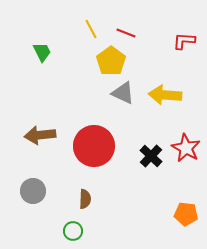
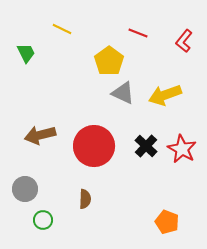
yellow line: moved 29 px left; rotated 36 degrees counterclockwise
red line: moved 12 px right
red L-shape: rotated 55 degrees counterclockwise
green trapezoid: moved 16 px left, 1 px down
yellow pentagon: moved 2 px left
yellow arrow: rotated 24 degrees counterclockwise
brown arrow: rotated 8 degrees counterclockwise
red star: moved 4 px left, 1 px down
black cross: moved 5 px left, 10 px up
gray circle: moved 8 px left, 2 px up
orange pentagon: moved 19 px left, 8 px down; rotated 15 degrees clockwise
green circle: moved 30 px left, 11 px up
